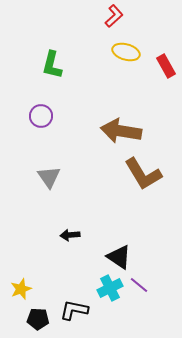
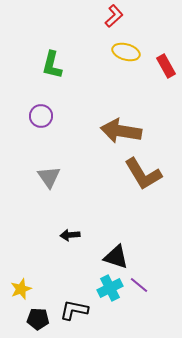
black triangle: moved 3 px left; rotated 16 degrees counterclockwise
